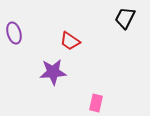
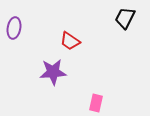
purple ellipse: moved 5 px up; rotated 25 degrees clockwise
